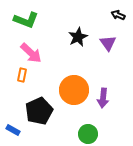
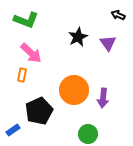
blue rectangle: rotated 64 degrees counterclockwise
